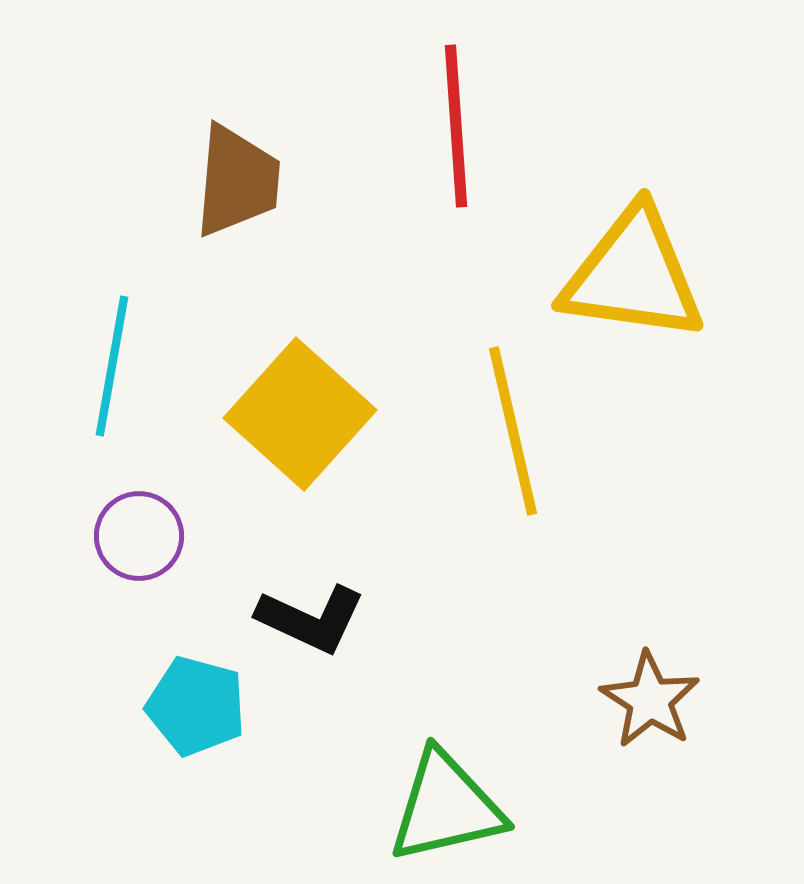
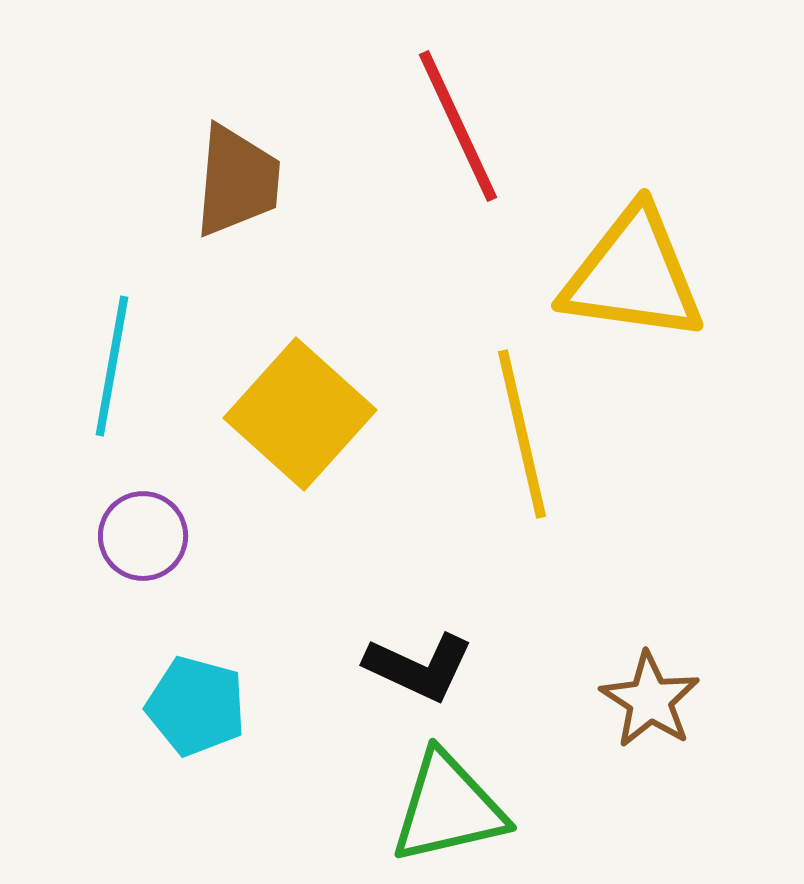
red line: moved 2 px right; rotated 21 degrees counterclockwise
yellow line: moved 9 px right, 3 px down
purple circle: moved 4 px right
black L-shape: moved 108 px right, 48 px down
green triangle: moved 2 px right, 1 px down
